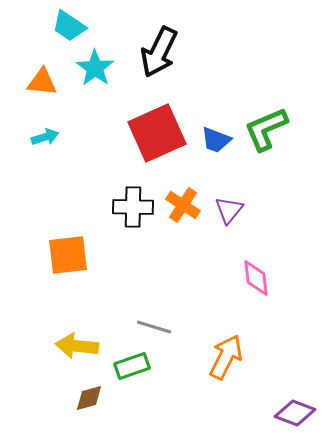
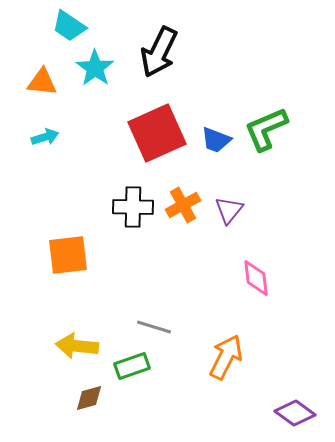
orange cross: rotated 28 degrees clockwise
purple diamond: rotated 15 degrees clockwise
